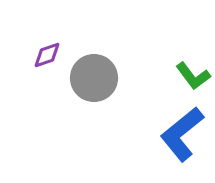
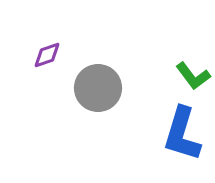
gray circle: moved 4 px right, 10 px down
blue L-shape: rotated 34 degrees counterclockwise
